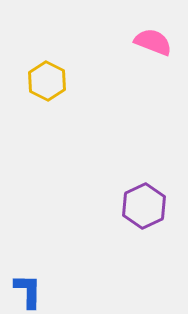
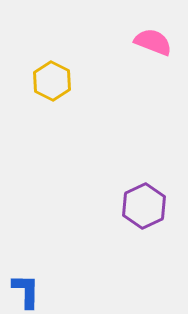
yellow hexagon: moved 5 px right
blue L-shape: moved 2 px left
